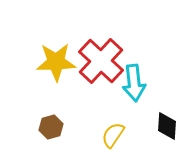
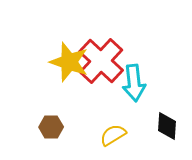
yellow star: moved 13 px right; rotated 21 degrees clockwise
brown hexagon: rotated 15 degrees clockwise
yellow semicircle: rotated 24 degrees clockwise
